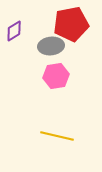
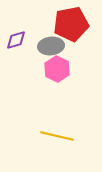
purple diamond: moved 2 px right, 9 px down; rotated 15 degrees clockwise
pink hexagon: moved 1 px right, 7 px up; rotated 25 degrees counterclockwise
